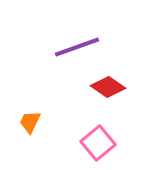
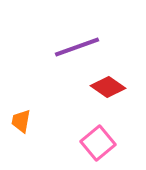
orange trapezoid: moved 9 px left, 1 px up; rotated 15 degrees counterclockwise
